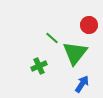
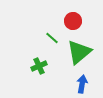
red circle: moved 16 px left, 4 px up
green triangle: moved 4 px right, 1 px up; rotated 12 degrees clockwise
blue arrow: rotated 24 degrees counterclockwise
